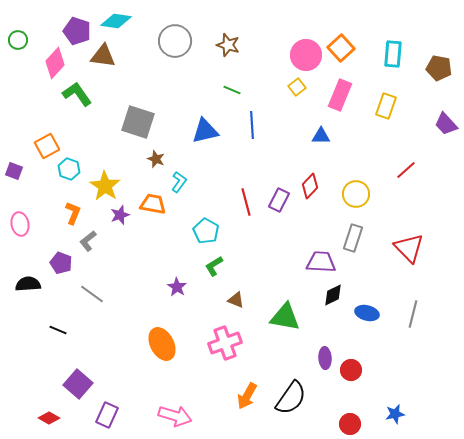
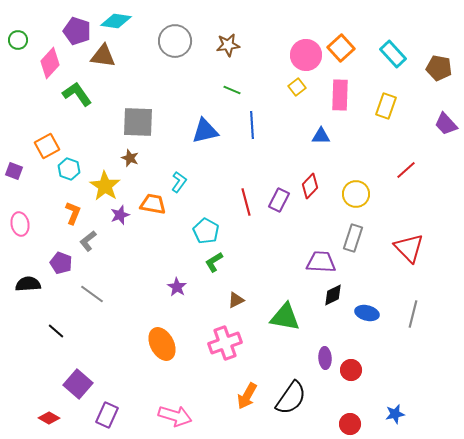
brown star at (228, 45): rotated 25 degrees counterclockwise
cyan rectangle at (393, 54): rotated 48 degrees counterclockwise
pink diamond at (55, 63): moved 5 px left
pink rectangle at (340, 95): rotated 20 degrees counterclockwise
gray square at (138, 122): rotated 16 degrees counterclockwise
brown star at (156, 159): moved 26 px left, 1 px up
green L-shape at (214, 266): moved 4 px up
brown triangle at (236, 300): rotated 48 degrees counterclockwise
black line at (58, 330): moved 2 px left, 1 px down; rotated 18 degrees clockwise
